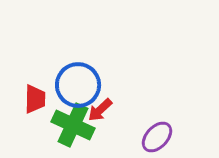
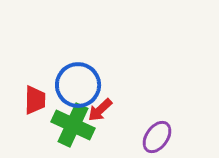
red trapezoid: moved 1 px down
purple ellipse: rotated 8 degrees counterclockwise
